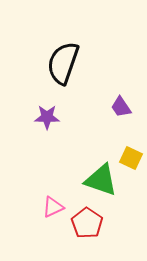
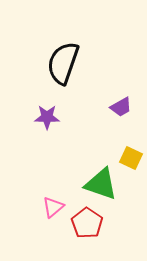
purple trapezoid: rotated 85 degrees counterclockwise
green triangle: moved 4 px down
pink triangle: rotated 15 degrees counterclockwise
